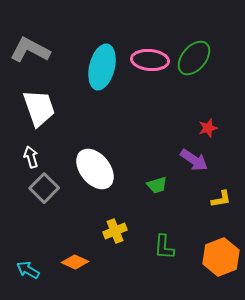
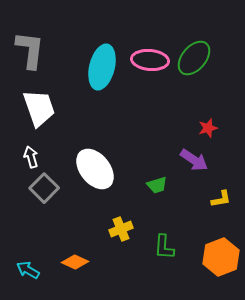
gray L-shape: rotated 69 degrees clockwise
yellow cross: moved 6 px right, 2 px up
